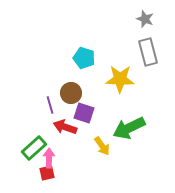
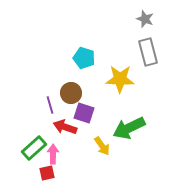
pink arrow: moved 4 px right, 4 px up
